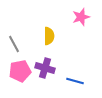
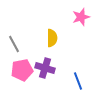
yellow semicircle: moved 3 px right, 2 px down
pink pentagon: moved 2 px right, 1 px up
blue line: moved 3 px right; rotated 54 degrees clockwise
